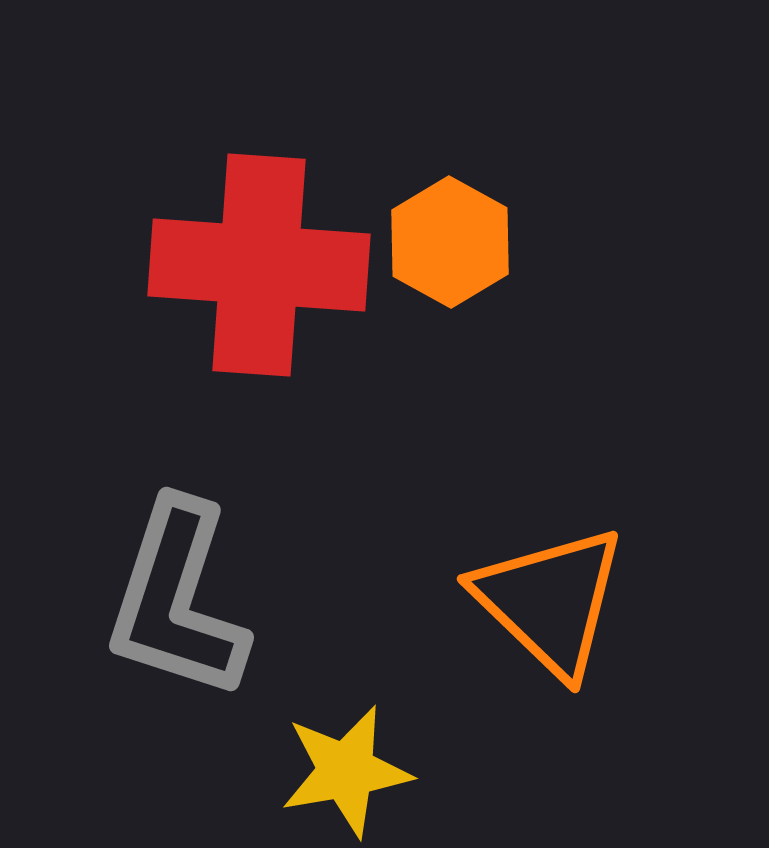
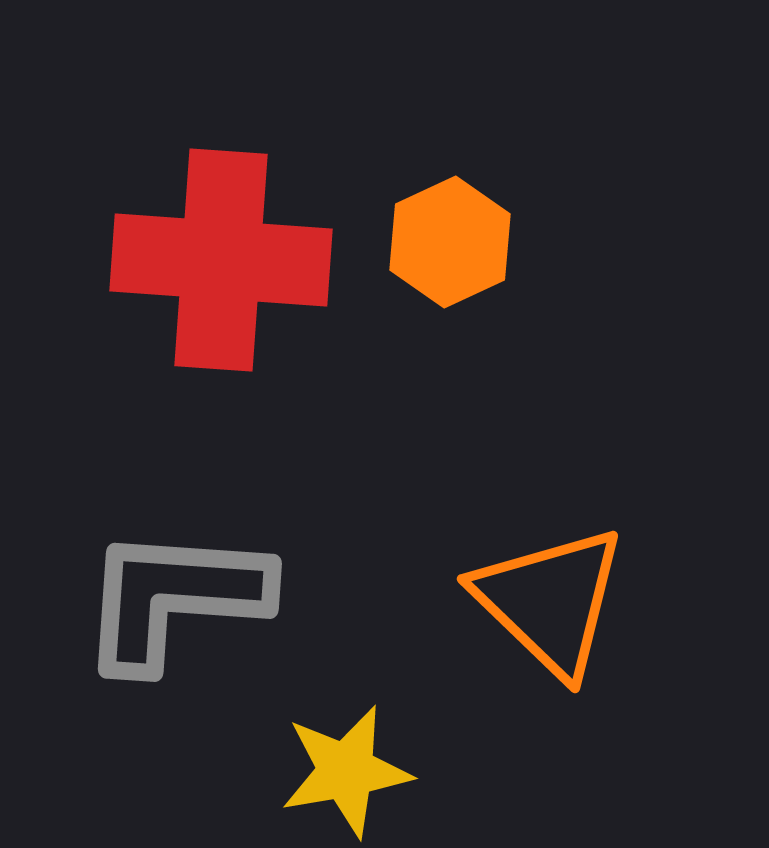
orange hexagon: rotated 6 degrees clockwise
red cross: moved 38 px left, 5 px up
gray L-shape: moved 3 px left, 2 px up; rotated 76 degrees clockwise
